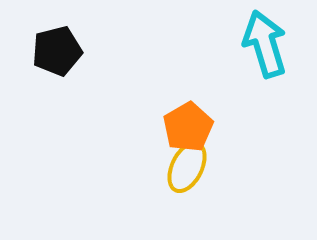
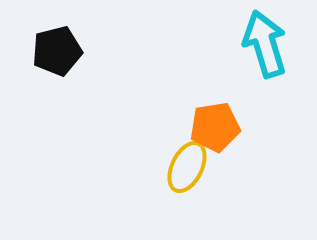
orange pentagon: moved 27 px right; rotated 21 degrees clockwise
